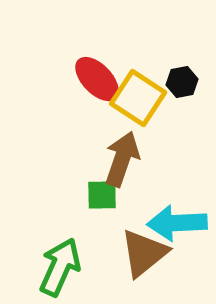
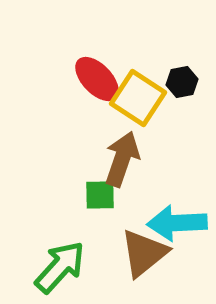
green square: moved 2 px left
green arrow: rotated 18 degrees clockwise
